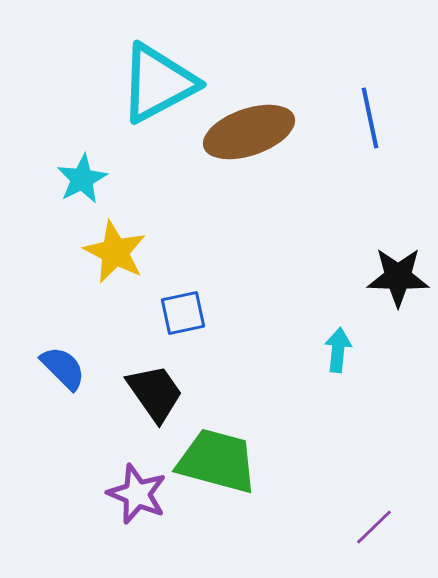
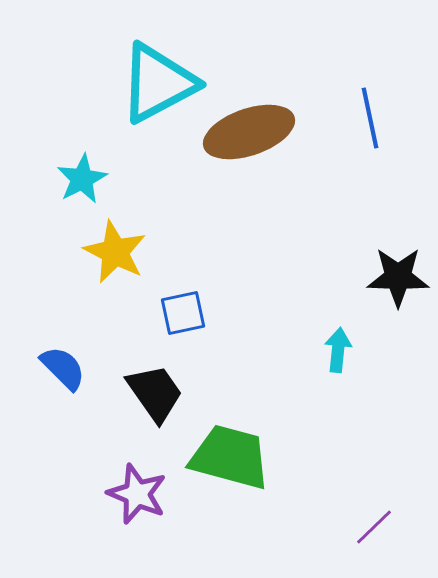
green trapezoid: moved 13 px right, 4 px up
